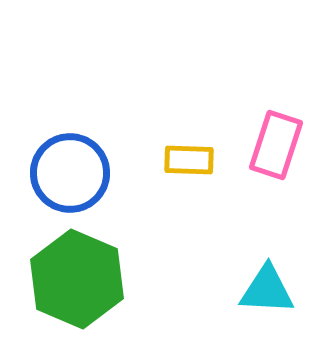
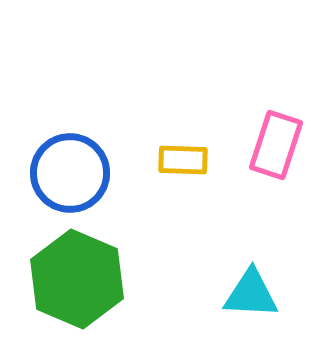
yellow rectangle: moved 6 px left
cyan triangle: moved 16 px left, 4 px down
